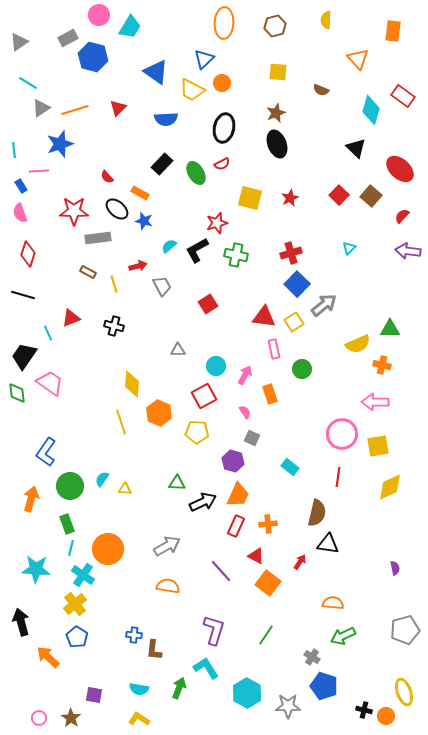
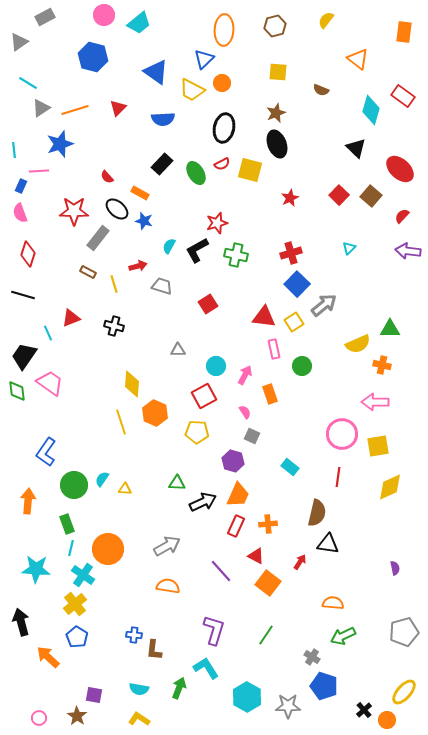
pink circle at (99, 15): moved 5 px right
yellow semicircle at (326, 20): rotated 36 degrees clockwise
orange ellipse at (224, 23): moved 7 px down
cyan trapezoid at (130, 27): moved 9 px right, 4 px up; rotated 20 degrees clockwise
orange rectangle at (393, 31): moved 11 px right, 1 px down
gray rectangle at (68, 38): moved 23 px left, 21 px up
orange triangle at (358, 59): rotated 10 degrees counterclockwise
blue semicircle at (166, 119): moved 3 px left
blue rectangle at (21, 186): rotated 56 degrees clockwise
yellow square at (250, 198): moved 28 px up
gray rectangle at (98, 238): rotated 45 degrees counterclockwise
cyan semicircle at (169, 246): rotated 21 degrees counterclockwise
gray trapezoid at (162, 286): rotated 45 degrees counterclockwise
green circle at (302, 369): moved 3 px up
green diamond at (17, 393): moved 2 px up
orange hexagon at (159, 413): moved 4 px left
gray square at (252, 438): moved 2 px up
green circle at (70, 486): moved 4 px right, 1 px up
orange arrow at (31, 499): moved 3 px left, 2 px down; rotated 10 degrees counterclockwise
gray pentagon at (405, 630): moved 1 px left, 2 px down
yellow ellipse at (404, 692): rotated 60 degrees clockwise
cyan hexagon at (247, 693): moved 4 px down
black cross at (364, 710): rotated 35 degrees clockwise
orange circle at (386, 716): moved 1 px right, 4 px down
brown star at (71, 718): moved 6 px right, 2 px up
